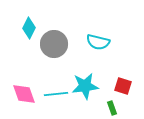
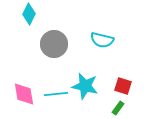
cyan diamond: moved 14 px up
cyan semicircle: moved 4 px right, 2 px up
cyan star: rotated 20 degrees clockwise
pink diamond: rotated 10 degrees clockwise
green rectangle: moved 6 px right; rotated 56 degrees clockwise
